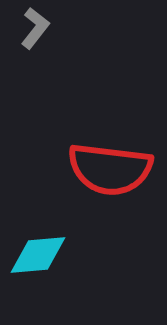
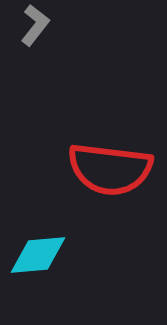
gray L-shape: moved 3 px up
